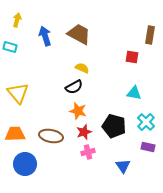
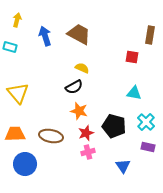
orange star: moved 1 px right
red star: moved 2 px right, 1 px down
